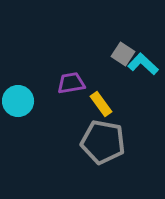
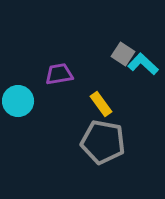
purple trapezoid: moved 12 px left, 9 px up
